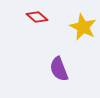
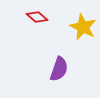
purple semicircle: rotated 140 degrees counterclockwise
